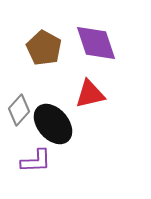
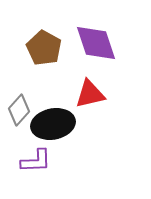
black ellipse: rotated 60 degrees counterclockwise
